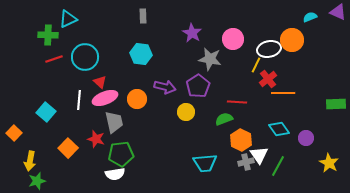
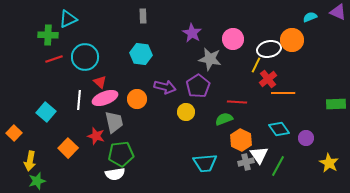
red star at (96, 139): moved 3 px up
